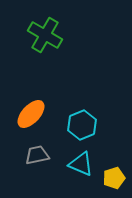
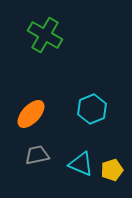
cyan hexagon: moved 10 px right, 16 px up
yellow pentagon: moved 2 px left, 8 px up
